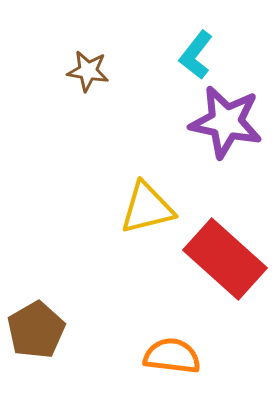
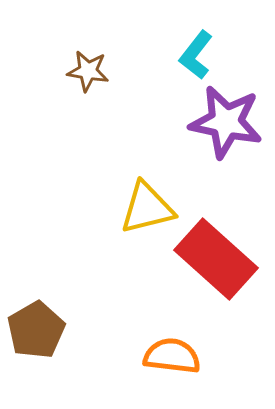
red rectangle: moved 9 px left
